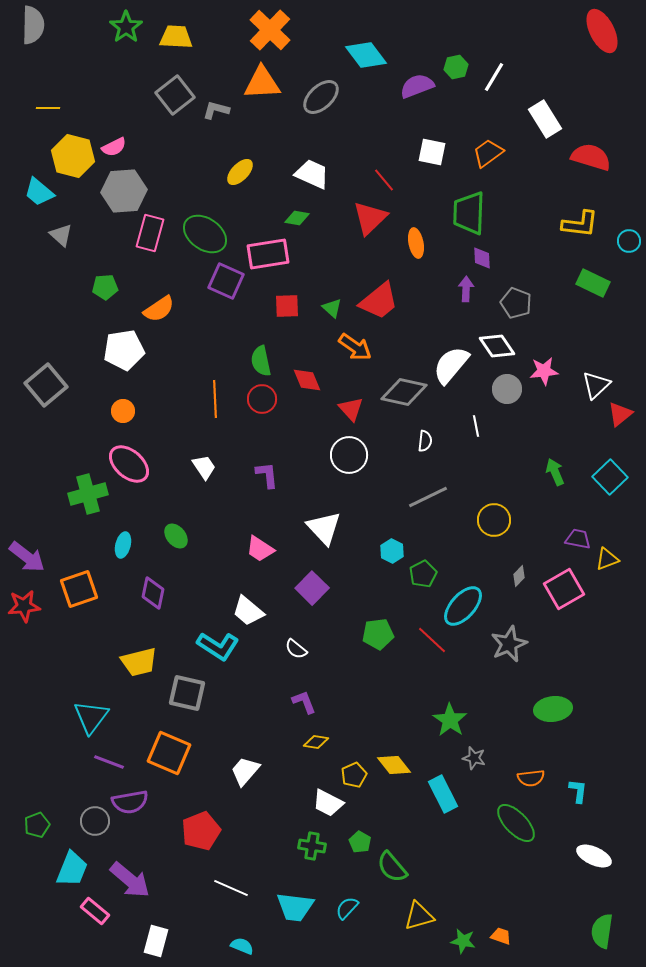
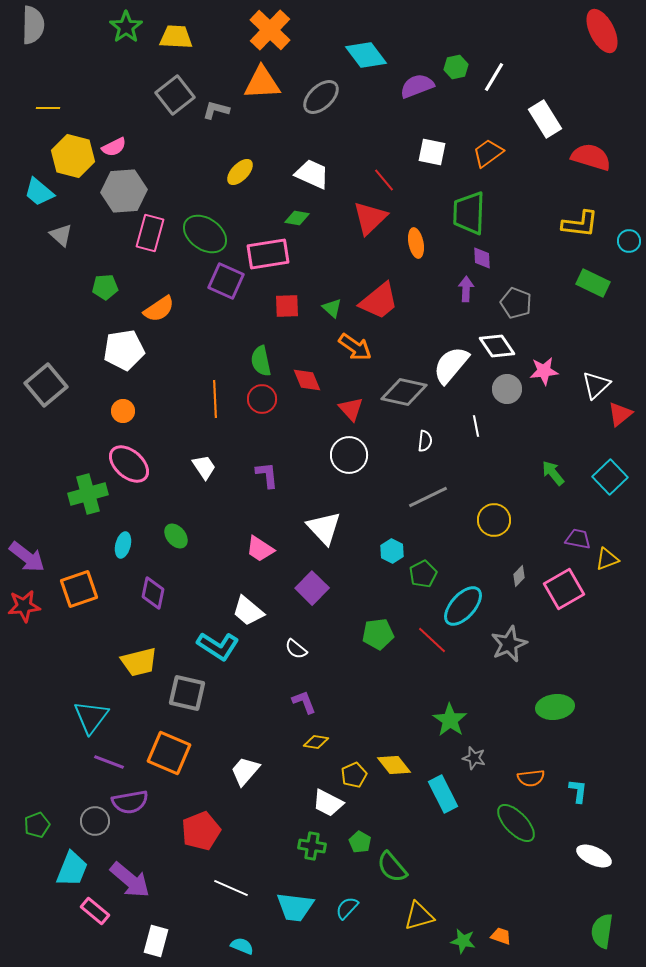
green arrow at (555, 472): moved 2 px left, 1 px down; rotated 16 degrees counterclockwise
green ellipse at (553, 709): moved 2 px right, 2 px up
